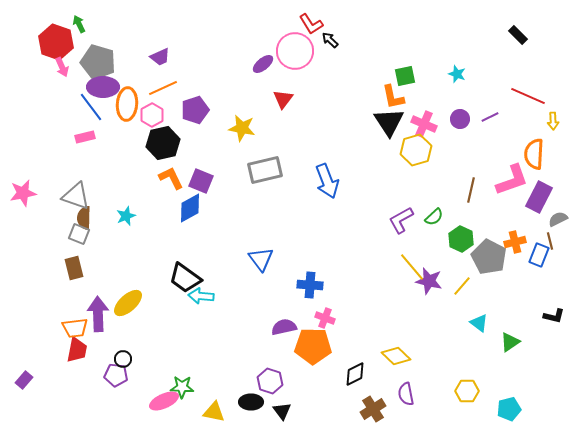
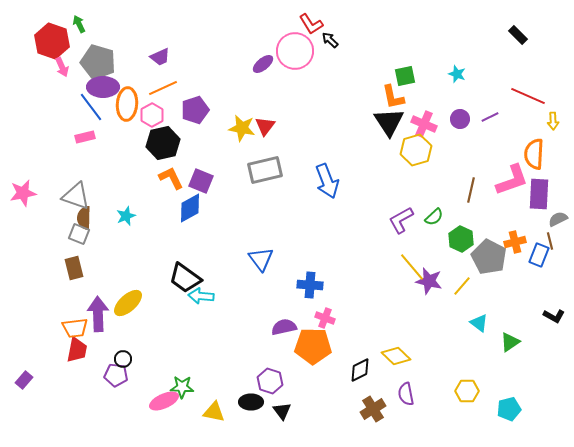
red hexagon at (56, 42): moved 4 px left, 1 px up
red triangle at (283, 99): moved 18 px left, 27 px down
purple rectangle at (539, 197): moved 3 px up; rotated 24 degrees counterclockwise
black L-shape at (554, 316): rotated 15 degrees clockwise
black diamond at (355, 374): moved 5 px right, 4 px up
